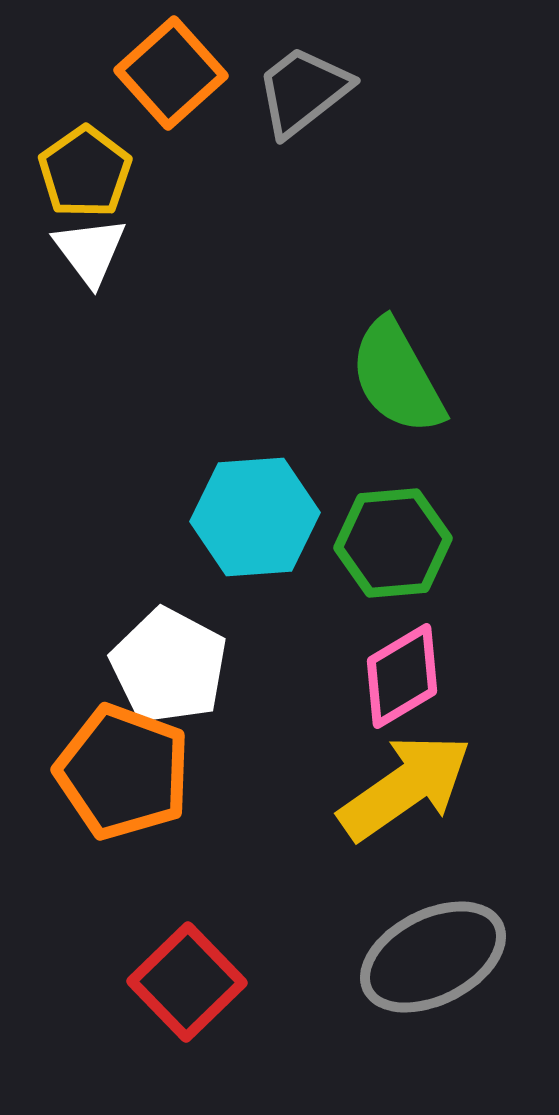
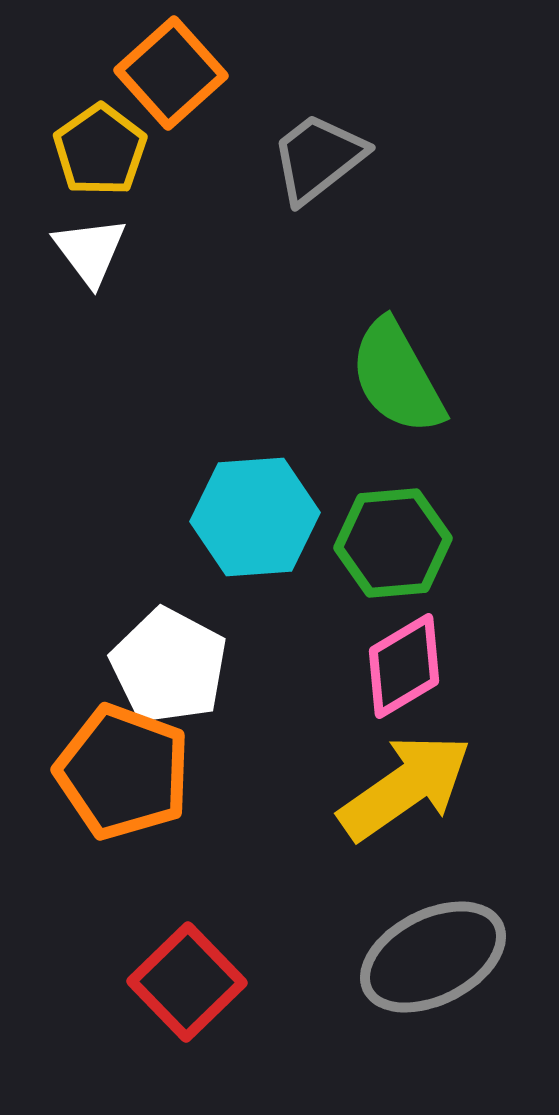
gray trapezoid: moved 15 px right, 67 px down
yellow pentagon: moved 15 px right, 22 px up
pink diamond: moved 2 px right, 10 px up
